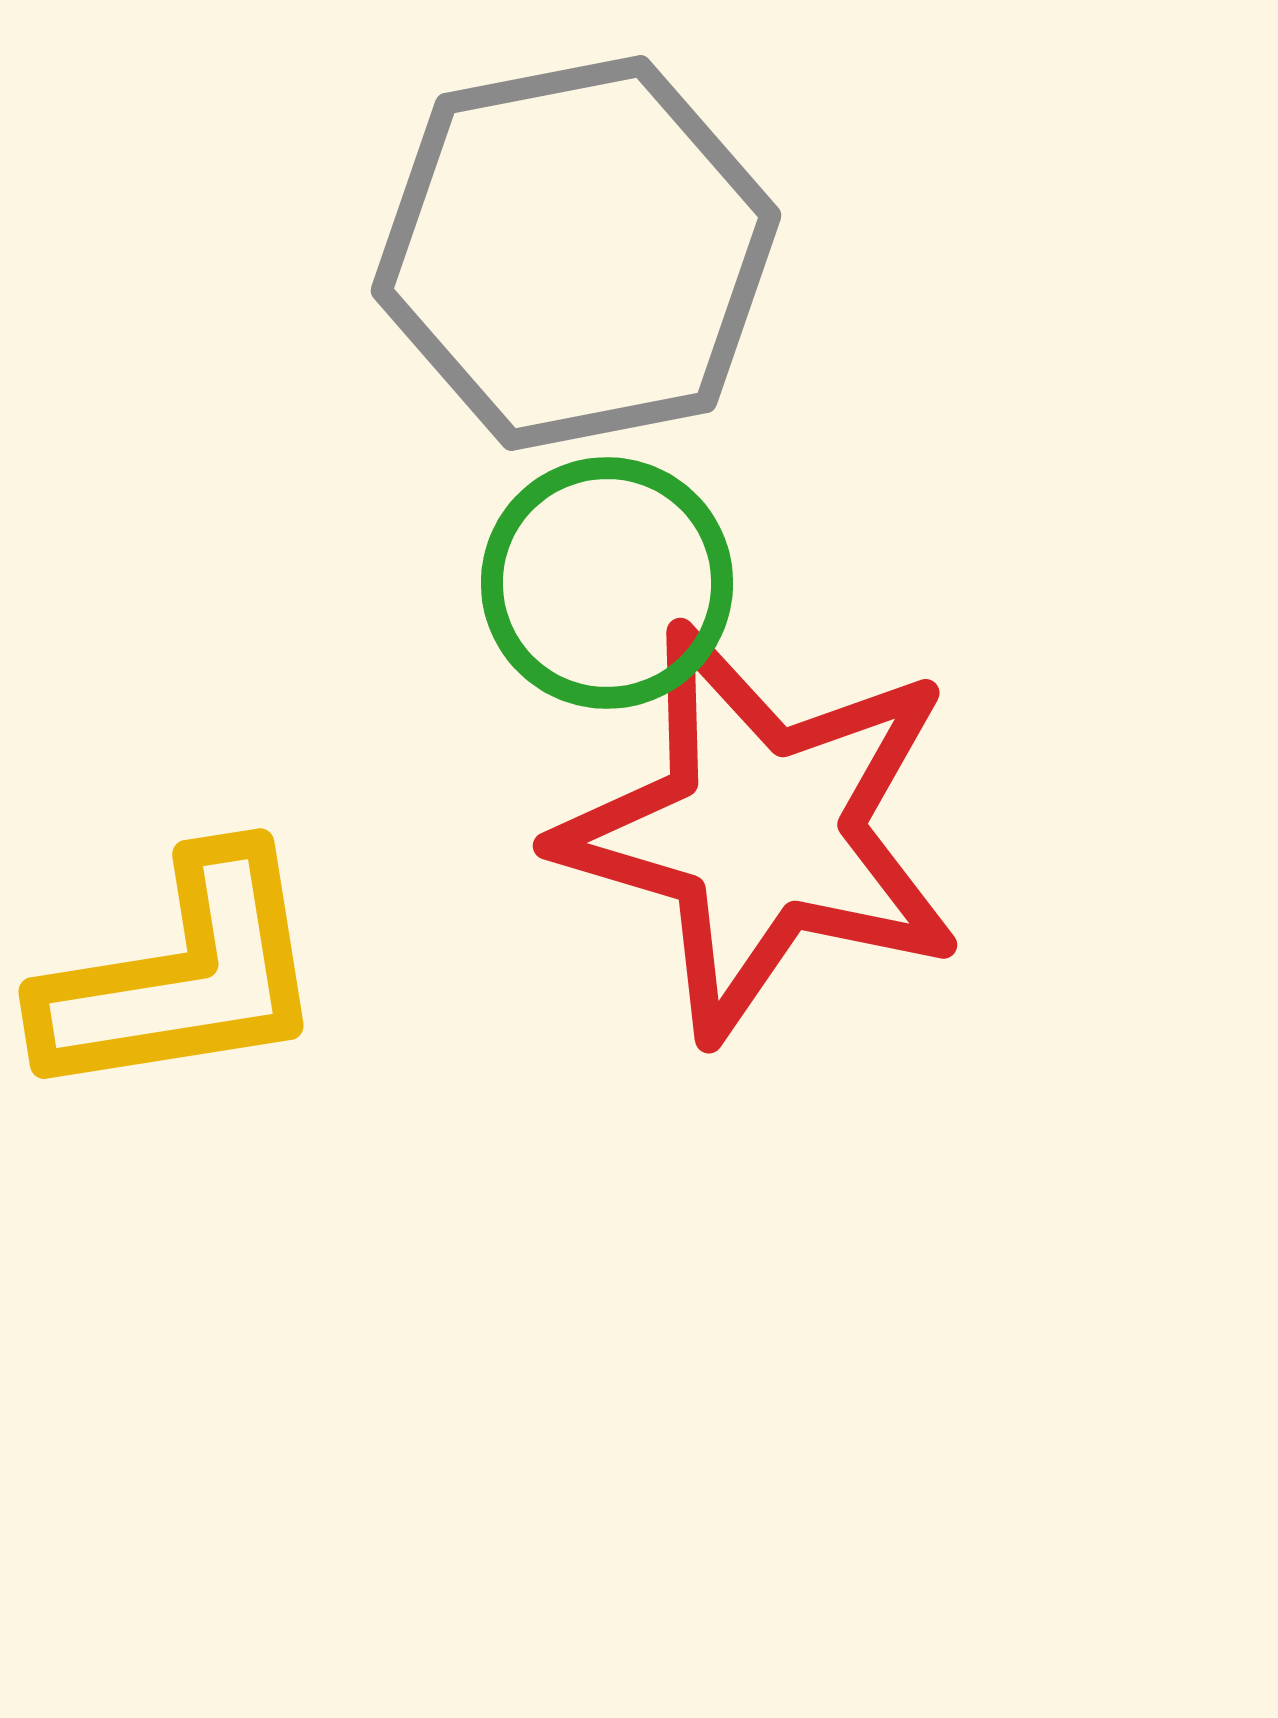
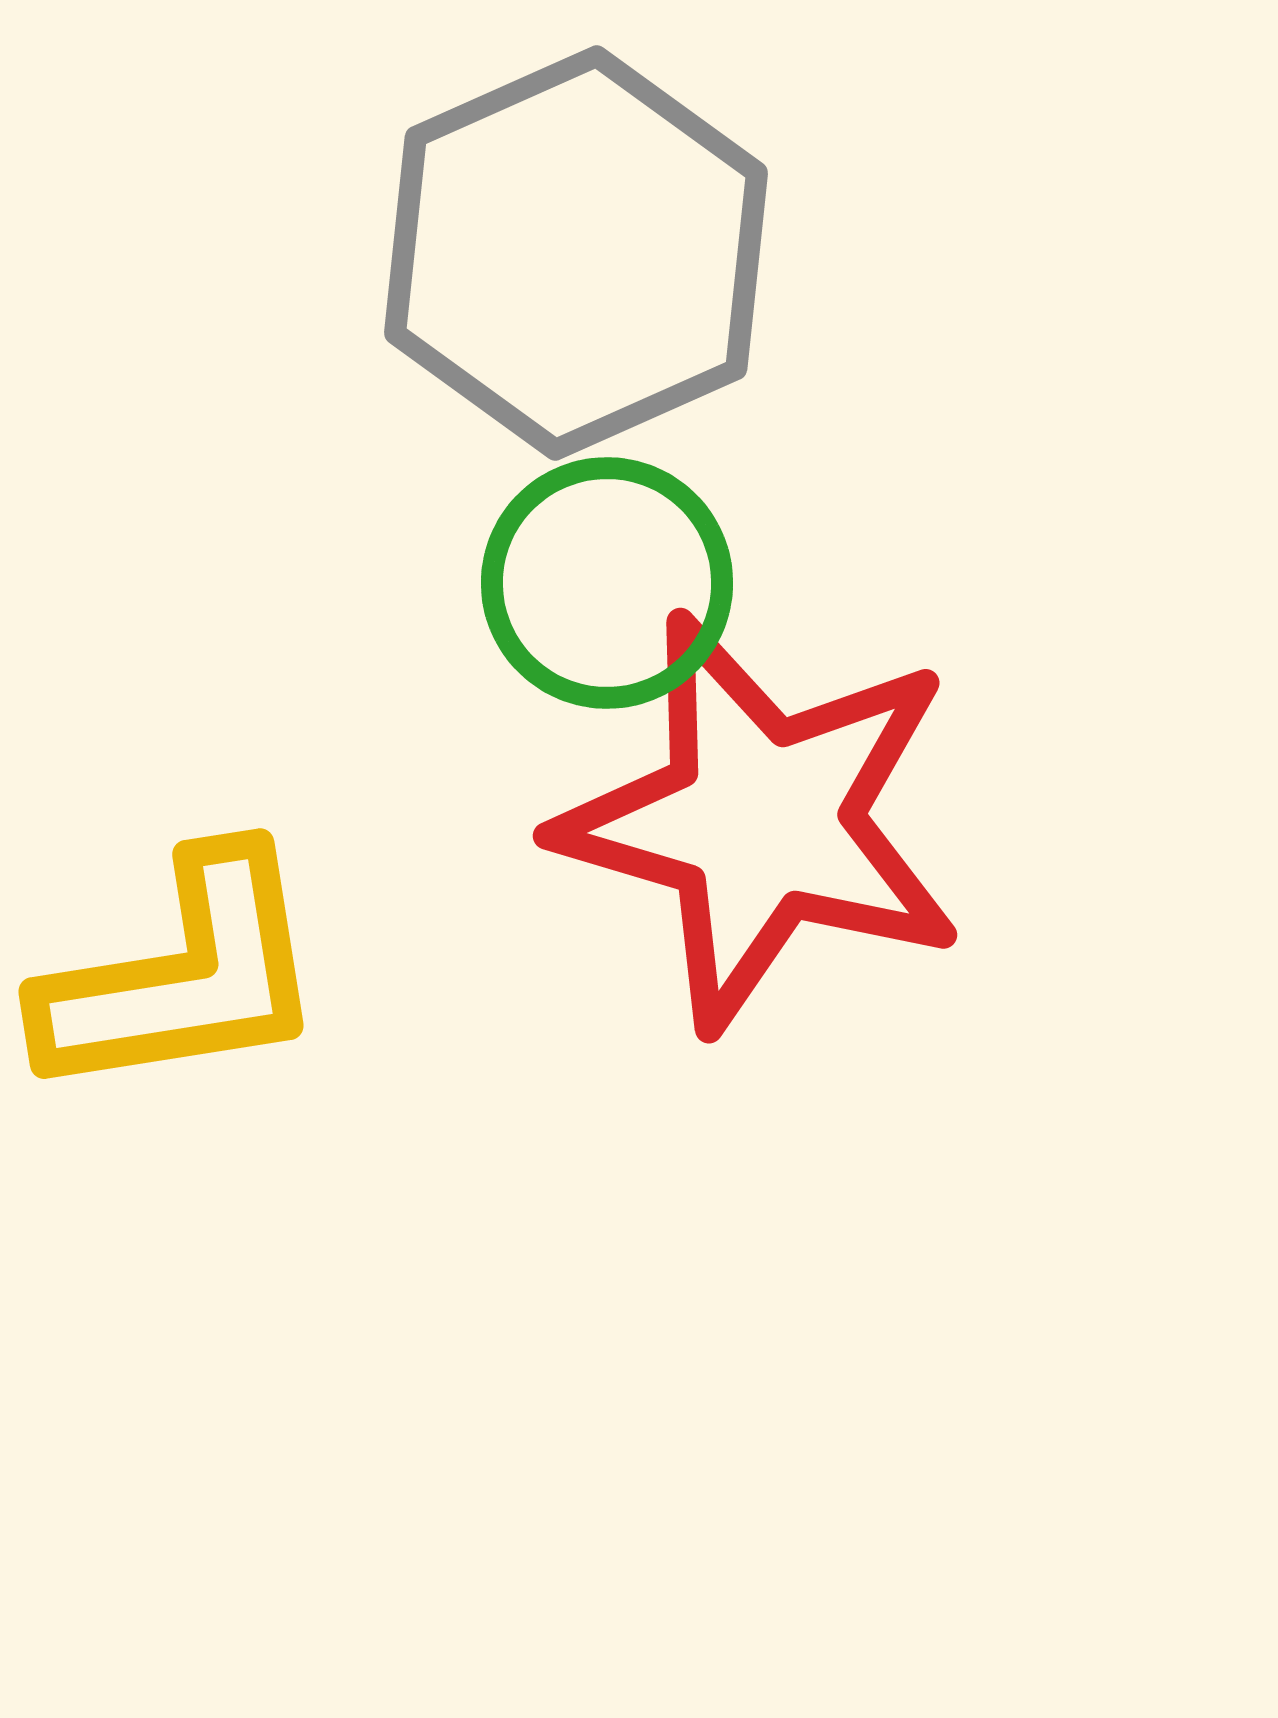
gray hexagon: rotated 13 degrees counterclockwise
red star: moved 10 px up
